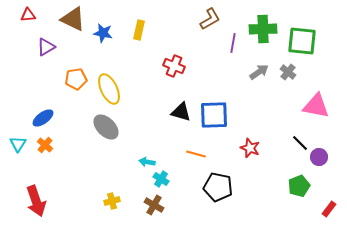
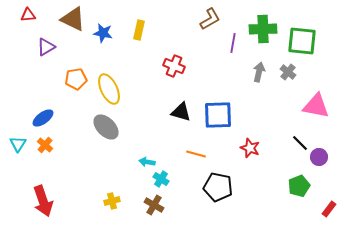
gray arrow: rotated 42 degrees counterclockwise
blue square: moved 4 px right
red arrow: moved 7 px right
